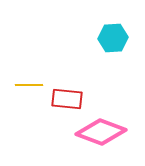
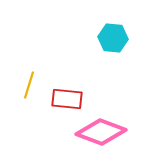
cyan hexagon: rotated 8 degrees clockwise
yellow line: rotated 72 degrees counterclockwise
